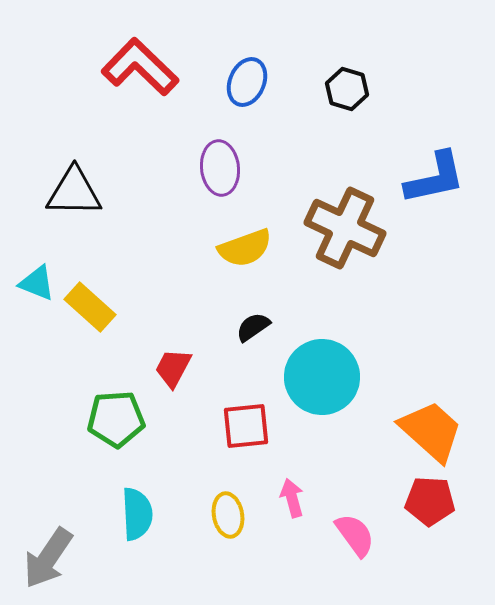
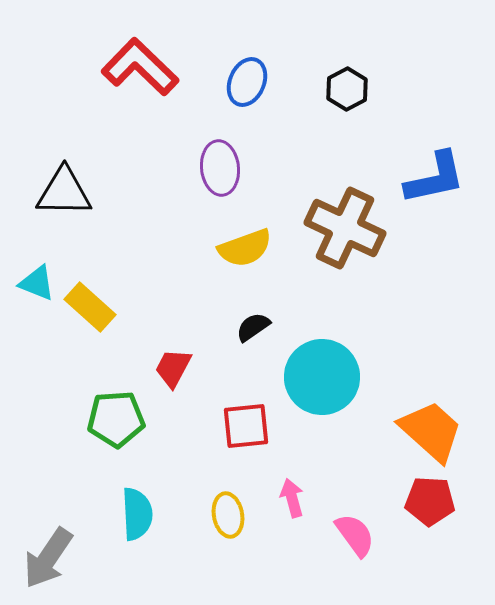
black hexagon: rotated 15 degrees clockwise
black triangle: moved 10 px left
